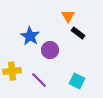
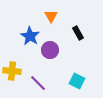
orange triangle: moved 17 px left
black rectangle: rotated 24 degrees clockwise
yellow cross: rotated 12 degrees clockwise
purple line: moved 1 px left, 3 px down
